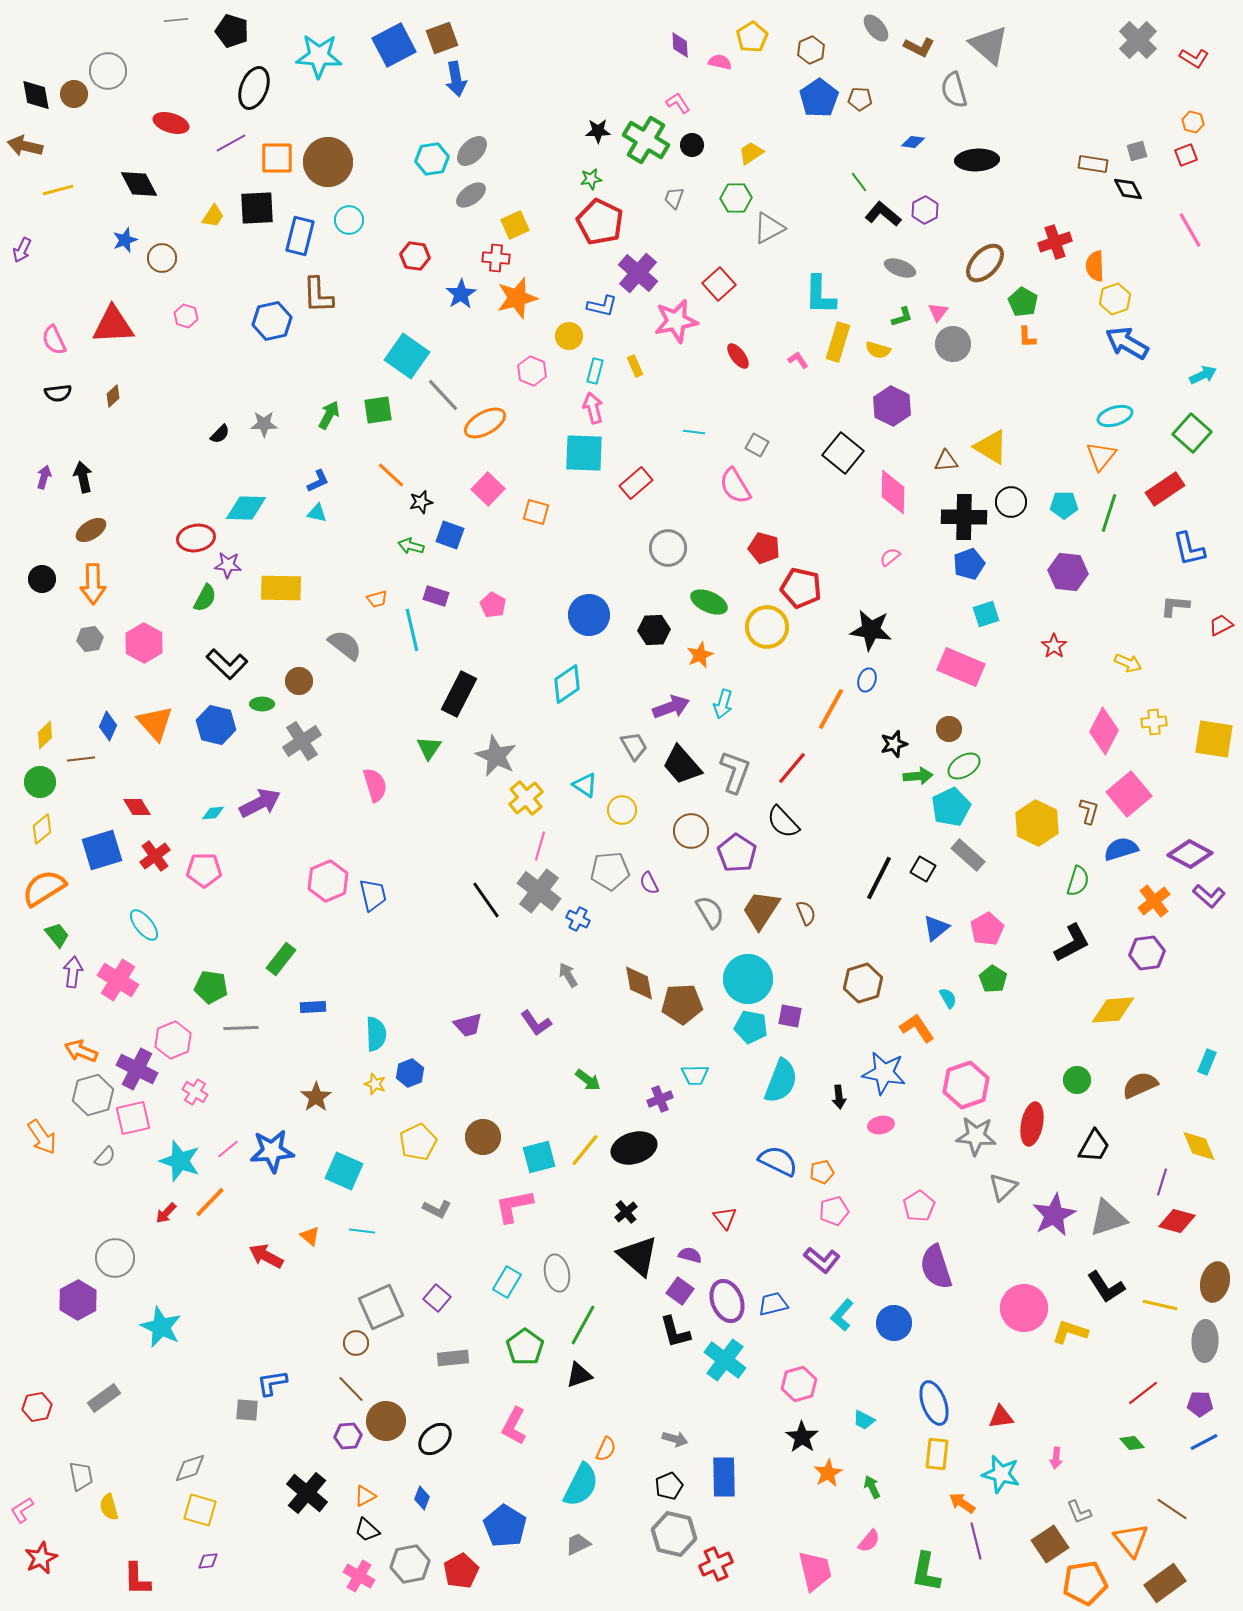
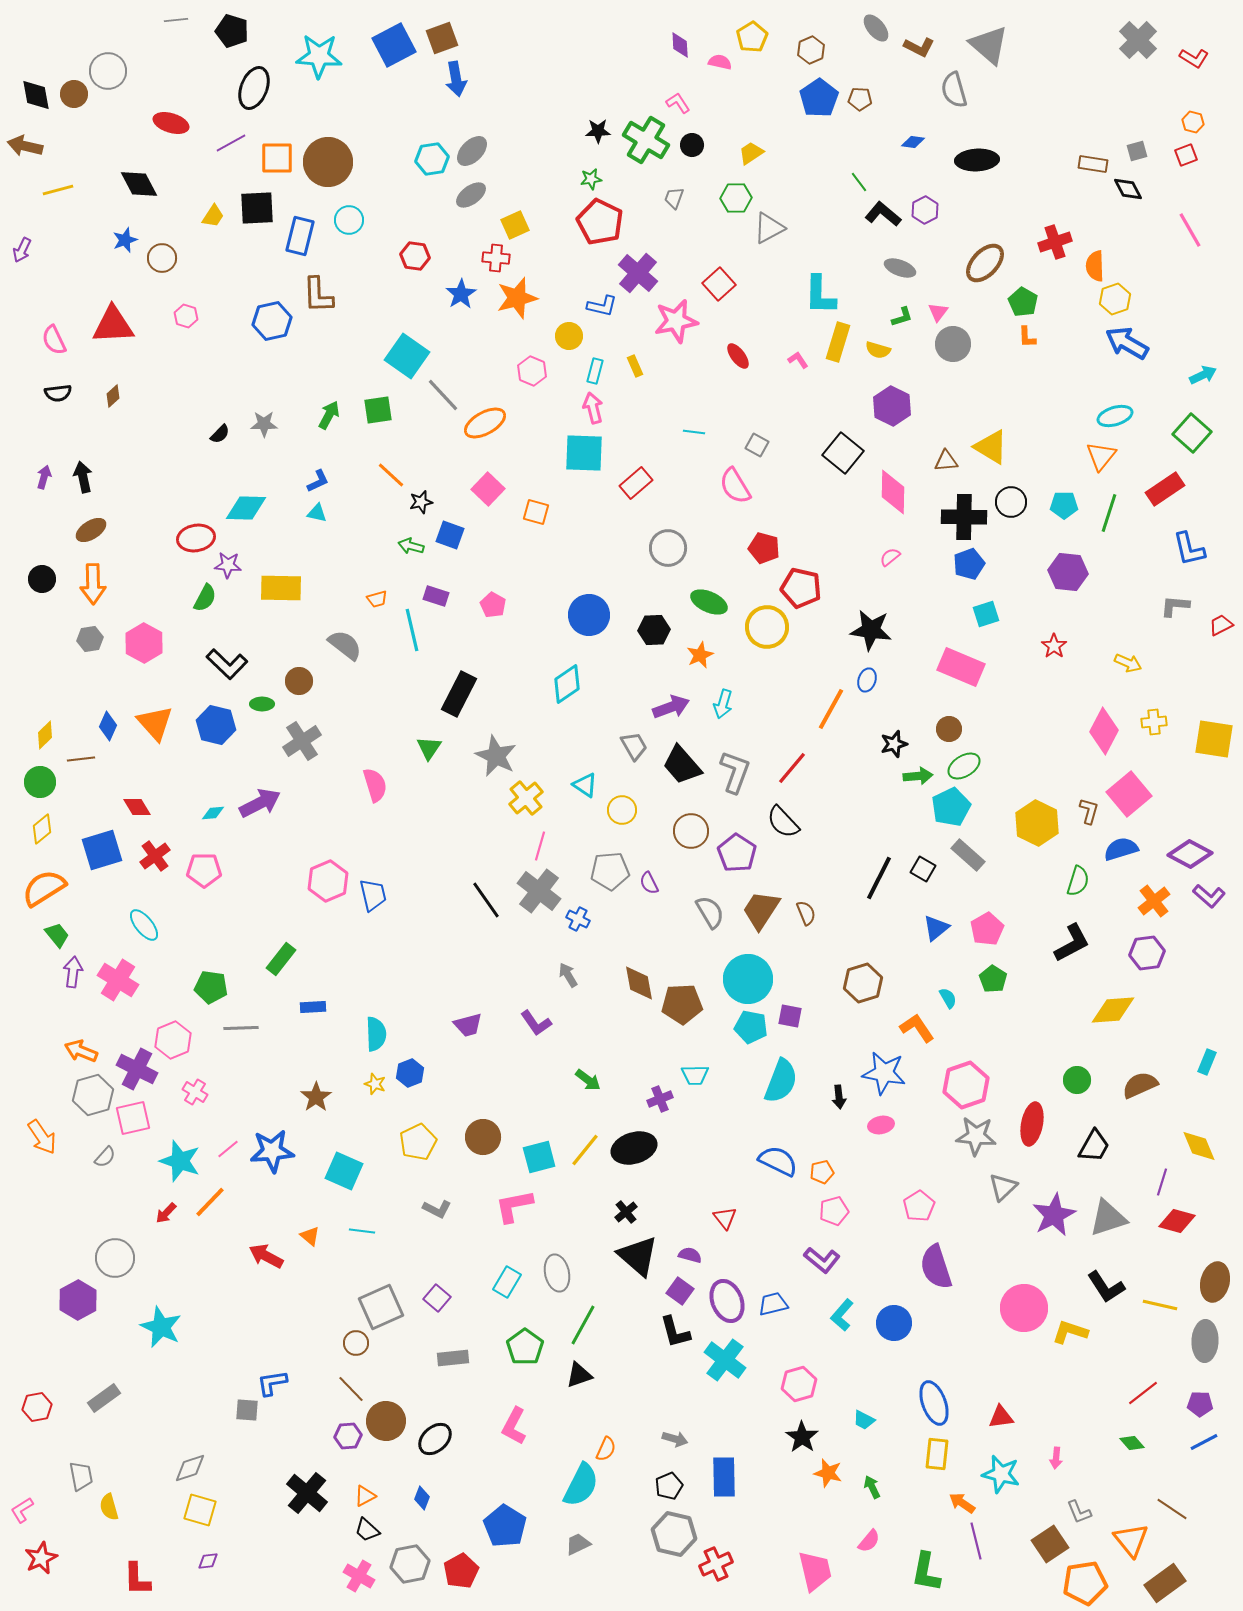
orange star at (828, 1473): rotated 28 degrees counterclockwise
